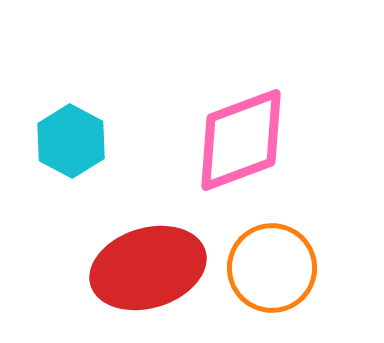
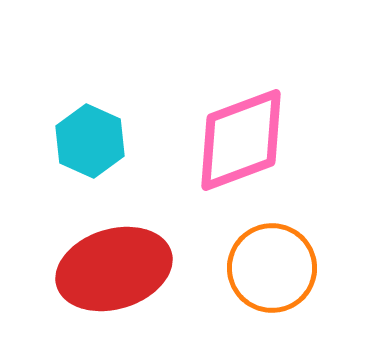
cyan hexagon: moved 19 px right; rotated 4 degrees counterclockwise
red ellipse: moved 34 px left, 1 px down
